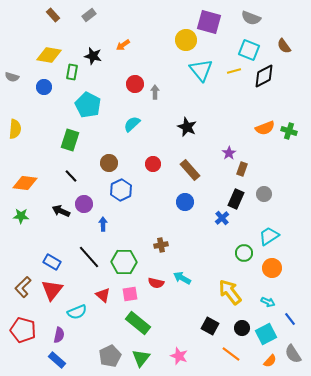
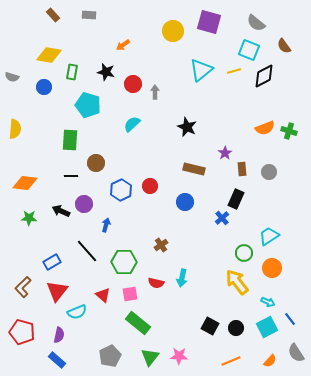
gray rectangle at (89, 15): rotated 40 degrees clockwise
gray semicircle at (251, 18): moved 5 px right, 5 px down; rotated 18 degrees clockwise
yellow circle at (186, 40): moved 13 px left, 9 px up
black star at (93, 56): moved 13 px right, 16 px down
cyan triangle at (201, 70): rotated 30 degrees clockwise
red circle at (135, 84): moved 2 px left
cyan pentagon at (88, 105): rotated 10 degrees counterclockwise
green rectangle at (70, 140): rotated 15 degrees counterclockwise
purple star at (229, 153): moved 4 px left
brown circle at (109, 163): moved 13 px left
red circle at (153, 164): moved 3 px left, 22 px down
brown rectangle at (242, 169): rotated 24 degrees counterclockwise
brown rectangle at (190, 170): moved 4 px right, 1 px up; rotated 35 degrees counterclockwise
black line at (71, 176): rotated 48 degrees counterclockwise
gray circle at (264, 194): moved 5 px right, 22 px up
green star at (21, 216): moved 8 px right, 2 px down
blue arrow at (103, 224): moved 3 px right, 1 px down; rotated 16 degrees clockwise
brown cross at (161, 245): rotated 24 degrees counterclockwise
black line at (89, 257): moved 2 px left, 6 px up
blue rectangle at (52, 262): rotated 60 degrees counterclockwise
cyan arrow at (182, 278): rotated 108 degrees counterclockwise
red triangle at (52, 290): moved 5 px right, 1 px down
yellow arrow at (230, 292): moved 7 px right, 10 px up
black circle at (242, 328): moved 6 px left
red pentagon at (23, 330): moved 1 px left, 2 px down
cyan square at (266, 334): moved 1 px right, 7 px up
orange line at (231, 354): moved 7 px down; rotated 60 degrees counterclockwise
gray semicircle at (293, 354): moved 3 px right, 1 px up
pink star at (179, 356): rotated 18 degrees counterclockwise
green triangle at (141, 358): moved 9 px right, 1 px up
